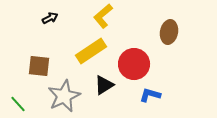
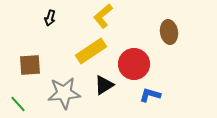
black arrow: rotated 133 degrees clockwise
brown ellipse: rotated 20 degrees counterclockwise
brown square: moved 9 px left, 1 px up; rotated 10 degrees counterclockwise
gray star: moved 3 px up; rotated 20 degrees clockwise
